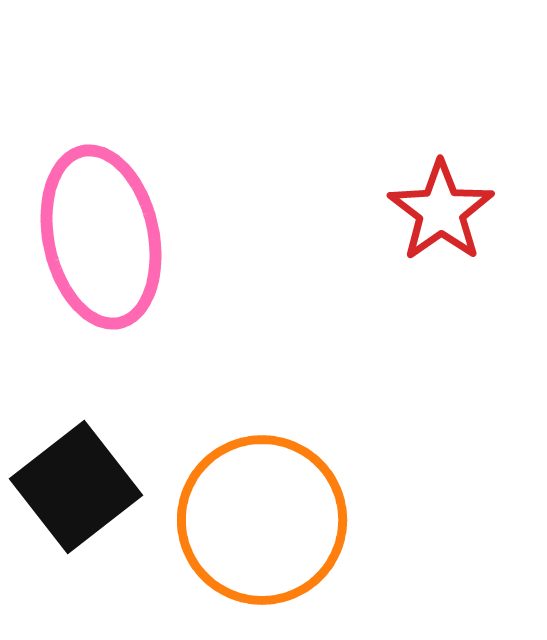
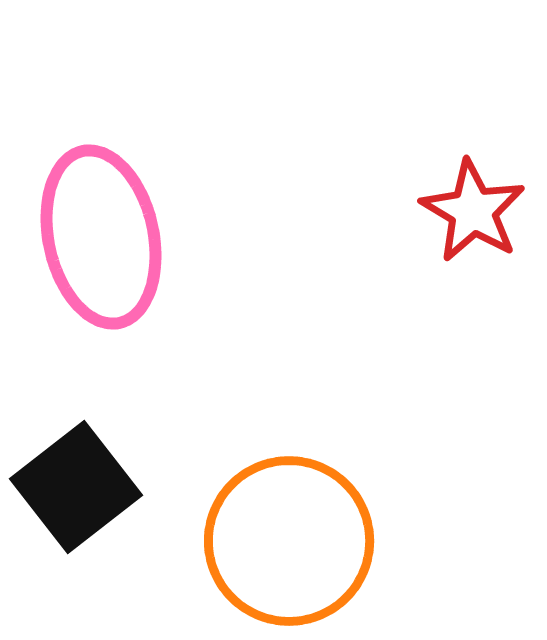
red star: moved 32 px right; rotated 6 degrees counterclockwise
orange circle: moved 27 px right, 21 px down
